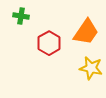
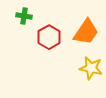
green cross: moved 3 px right
red hexagon: moved 6 px up
